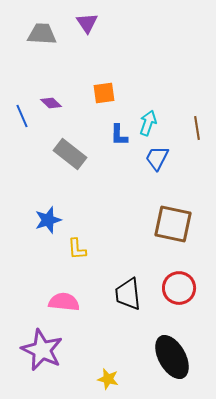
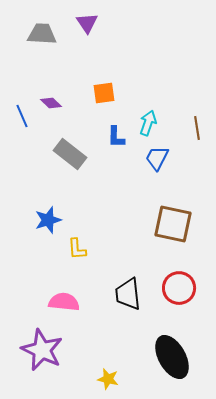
blue L-shape: moved 3 px left, 2 px down
